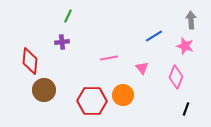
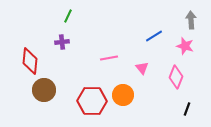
black line: moved 1 px right
